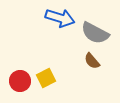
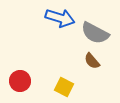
yellow square: moved 18 px right, 9 px down; rotated 36 degrees counterclockwise
